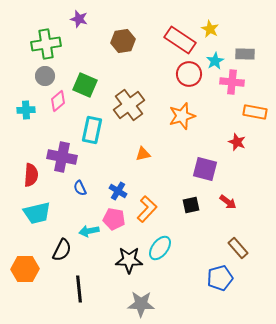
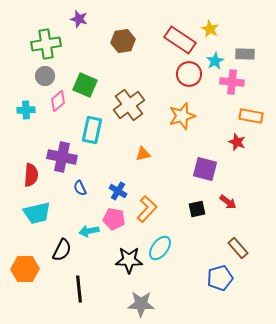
orange rectangle: moved 4 px left, 4 px down
black square: moved 6 px right, 4 px down
